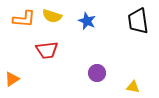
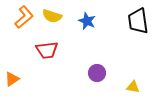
orange L-shape: moved 2 px up; rotated 45 degrees counterclockwise
